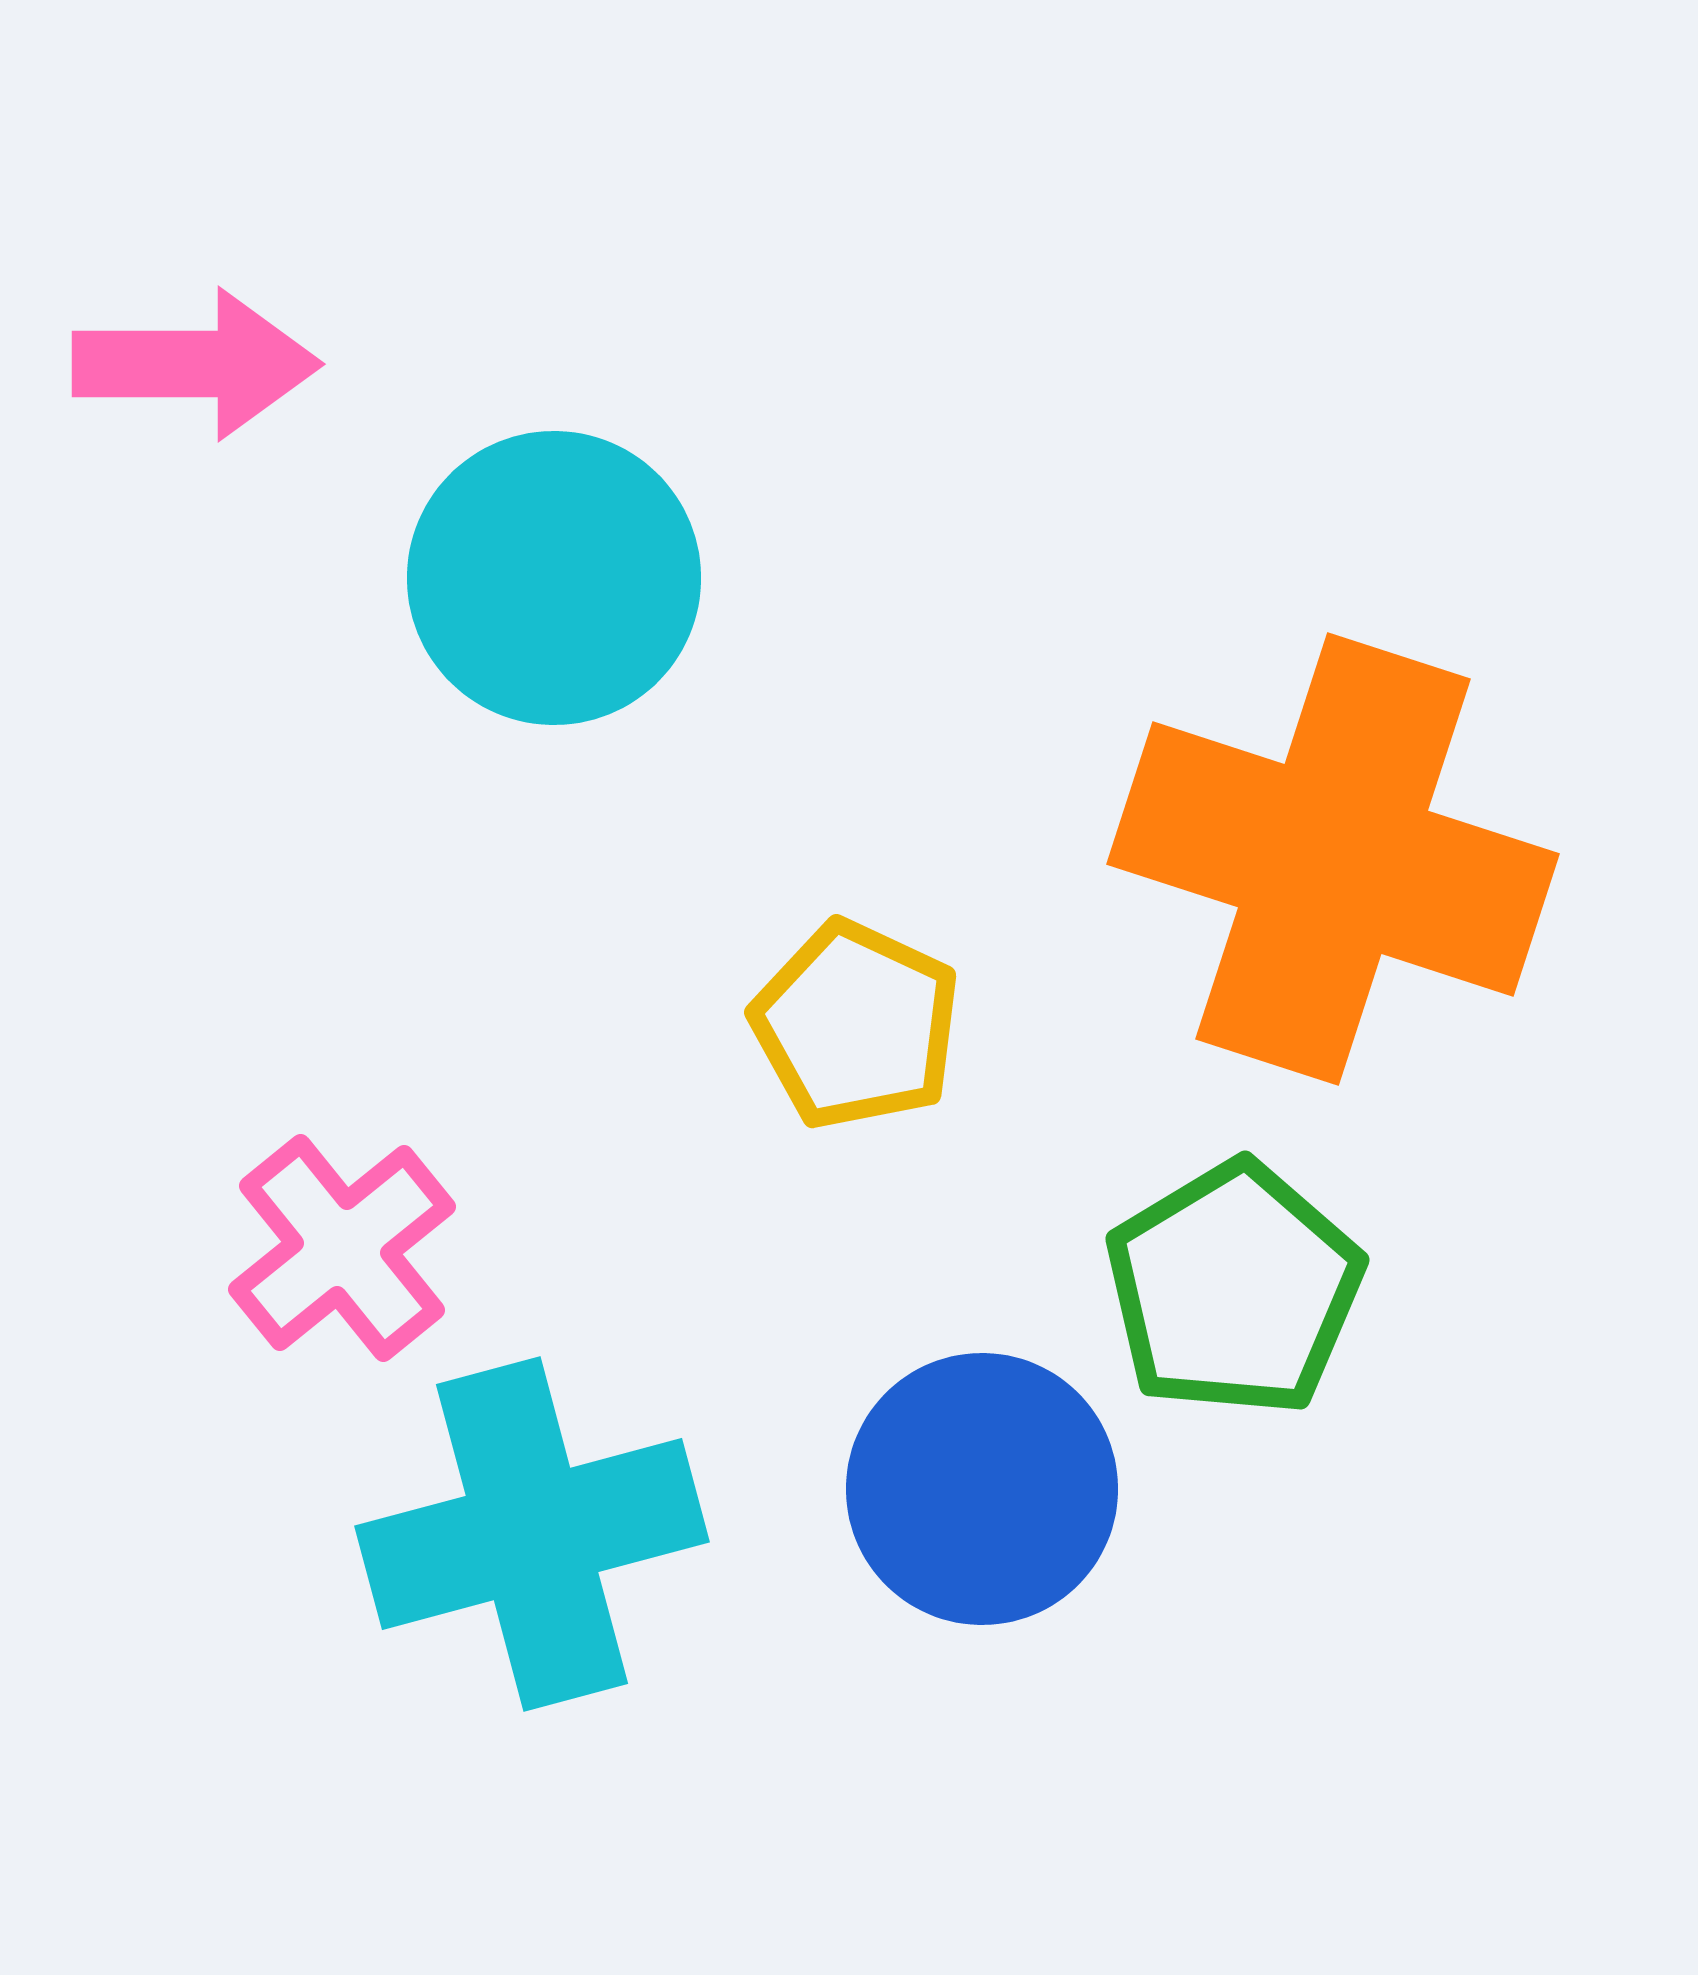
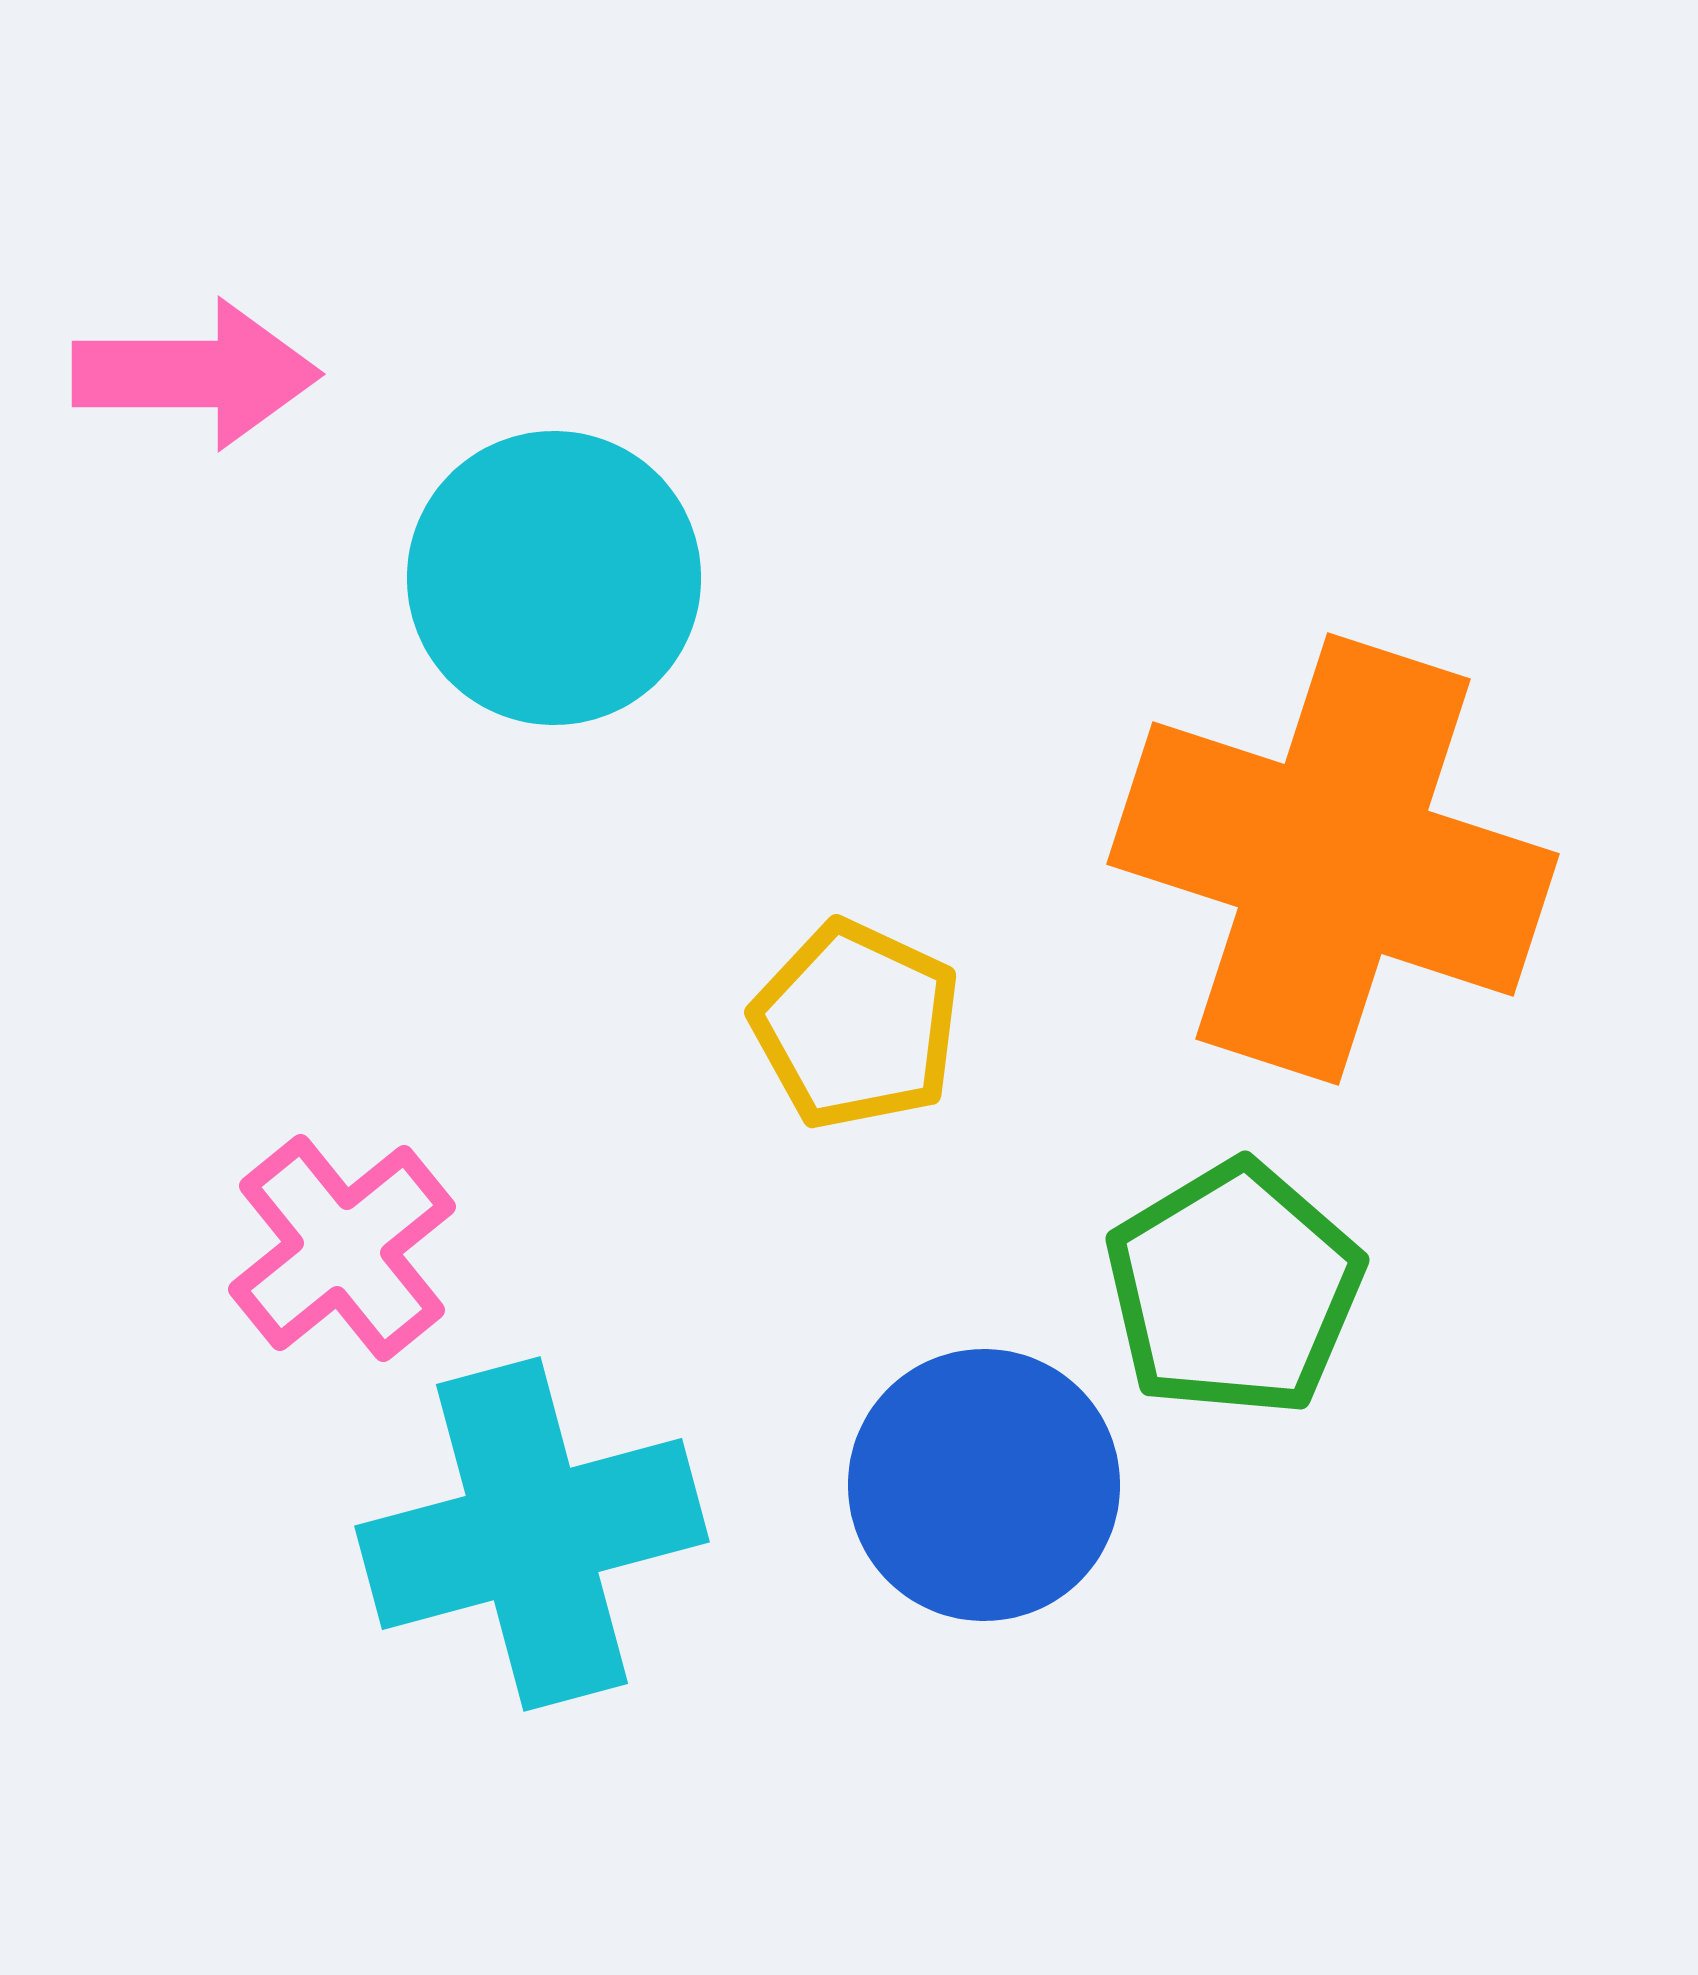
pink arrow: moved 10 px down
blue circle: moved 2 px right, 4 px up
